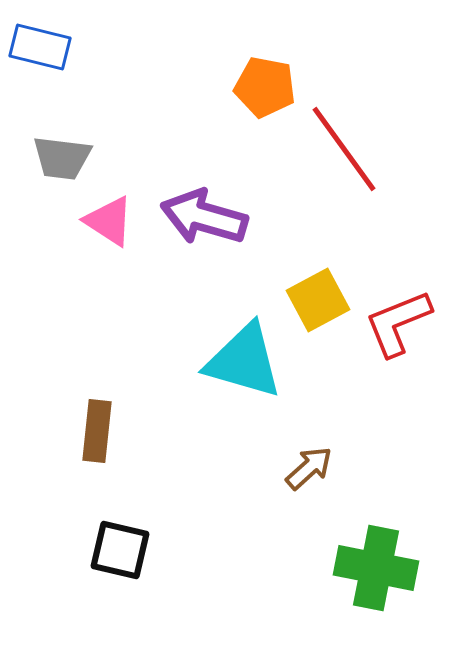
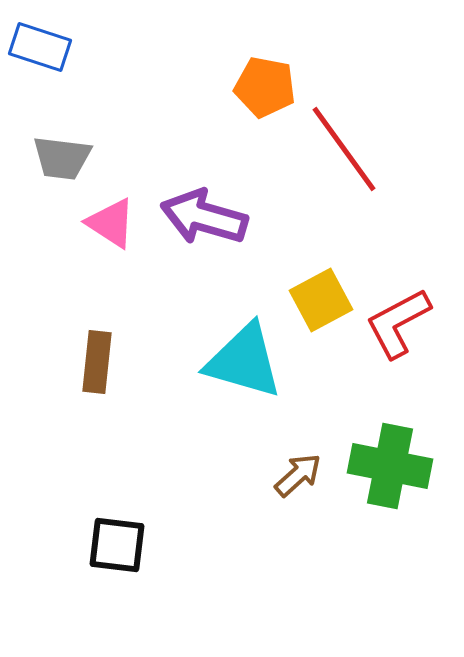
blue rectangle: rotated 4 degrees clockwise
pink triangle: moved 2 px right, 2 px down
yellow square: moved 3 px right
red L-shape: rotated 6 degrees counterclockwise
brown rectangle: moved 69 px up
brown arrow: moved 11 px left, 7 px down
black square: moved 3 px left, 5 px up; rotated 6 degrees counterclockwise
green cross: moved 14 px right, 102 px up
